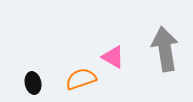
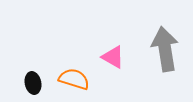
orange semicircle: moved 7 px left; rotated 36 degrees clockwise
